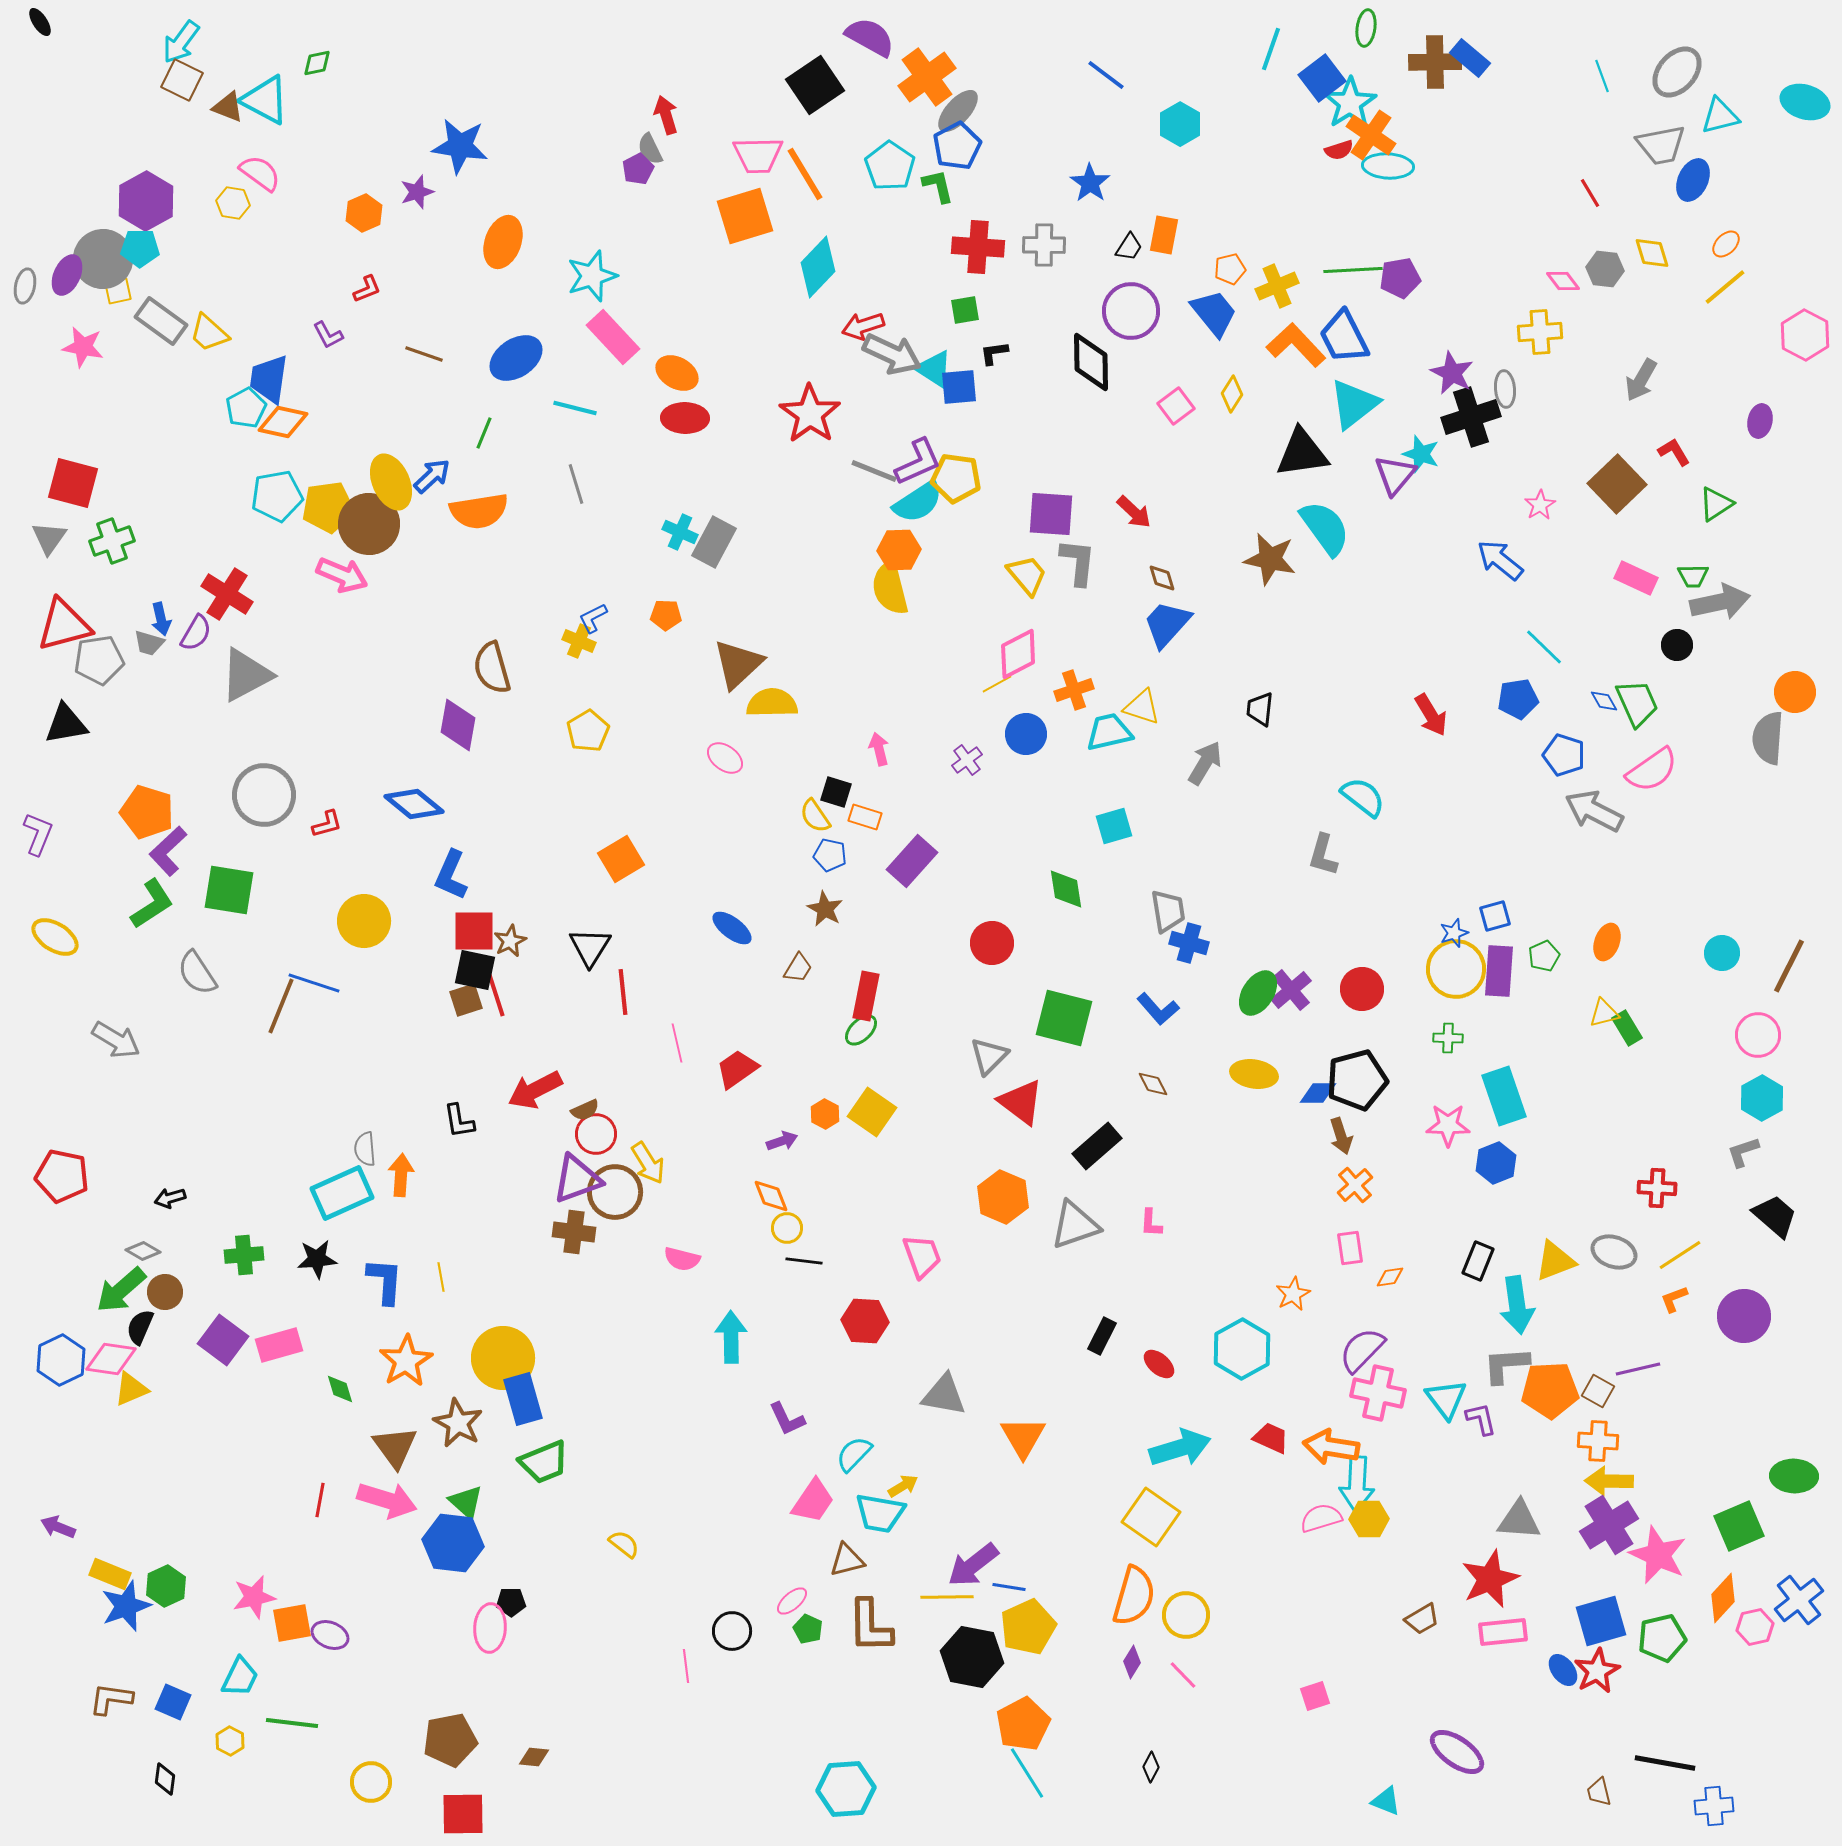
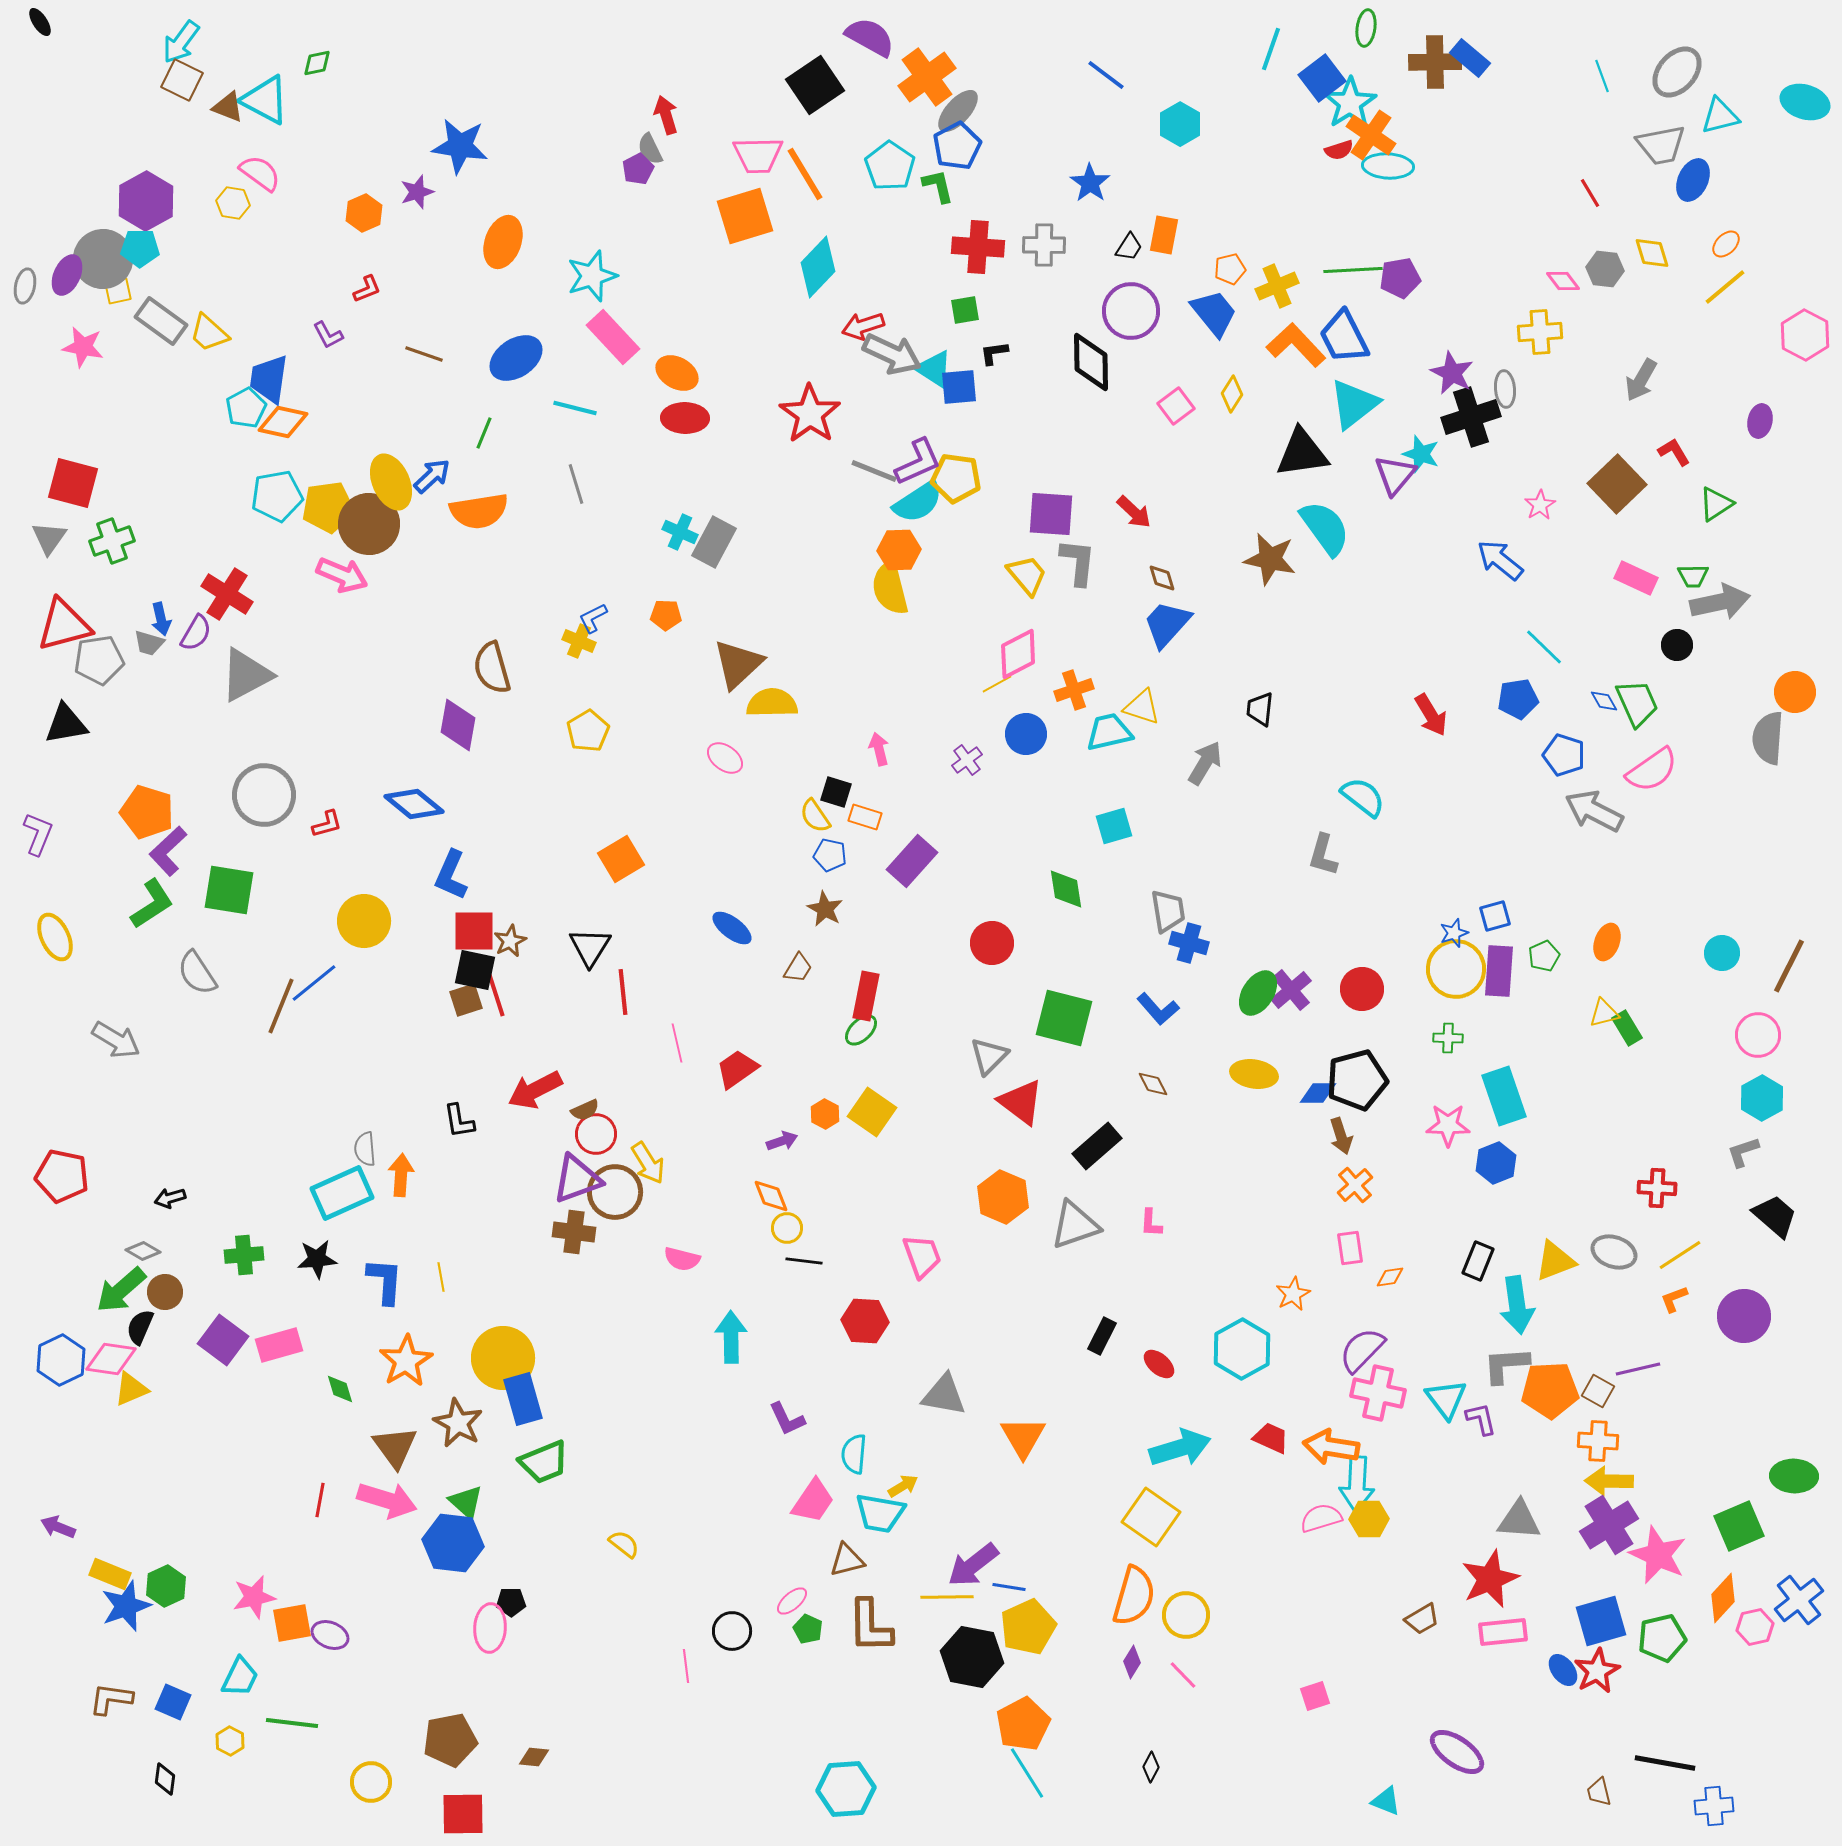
yellow ellipse at (55, 937): rotated 33 degrees clockwise
blue line at (314, 983): rotated 57 degrees counterclockwise
cyan semicircle at (854, 1454): rotated 39 degrees counterclockwise
